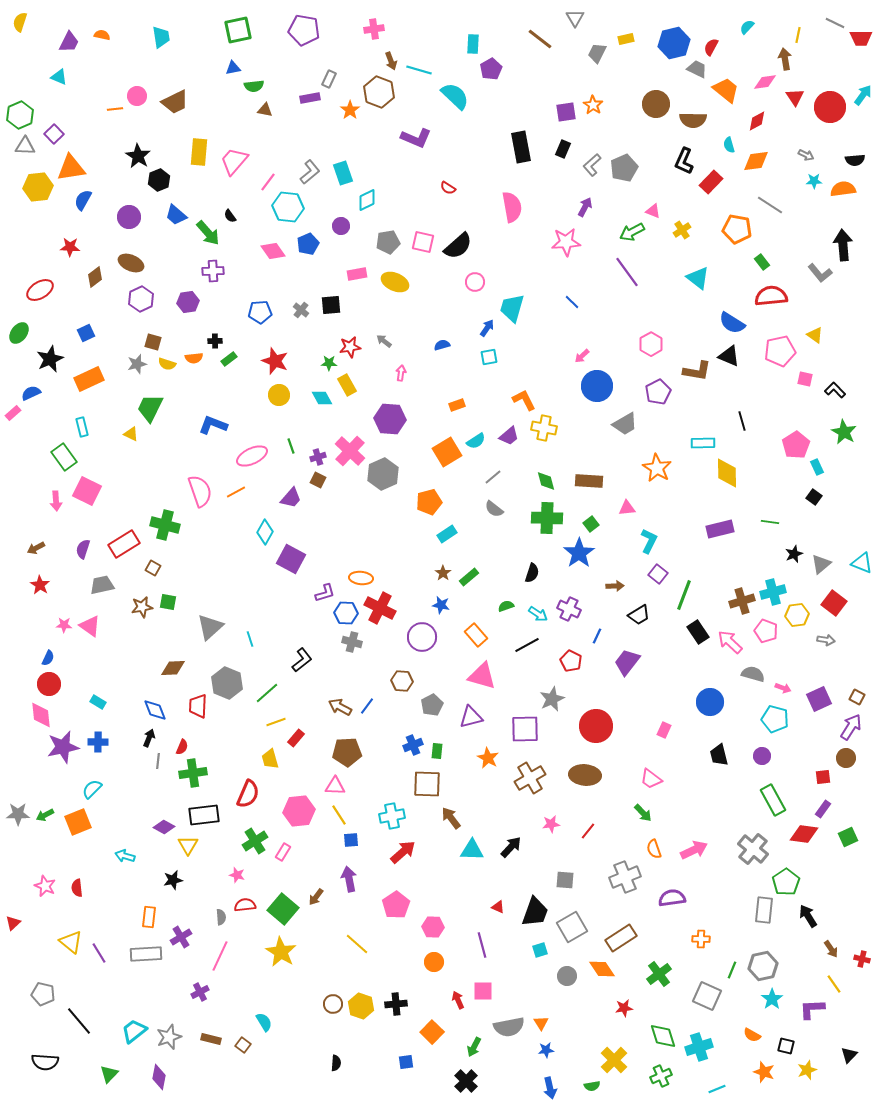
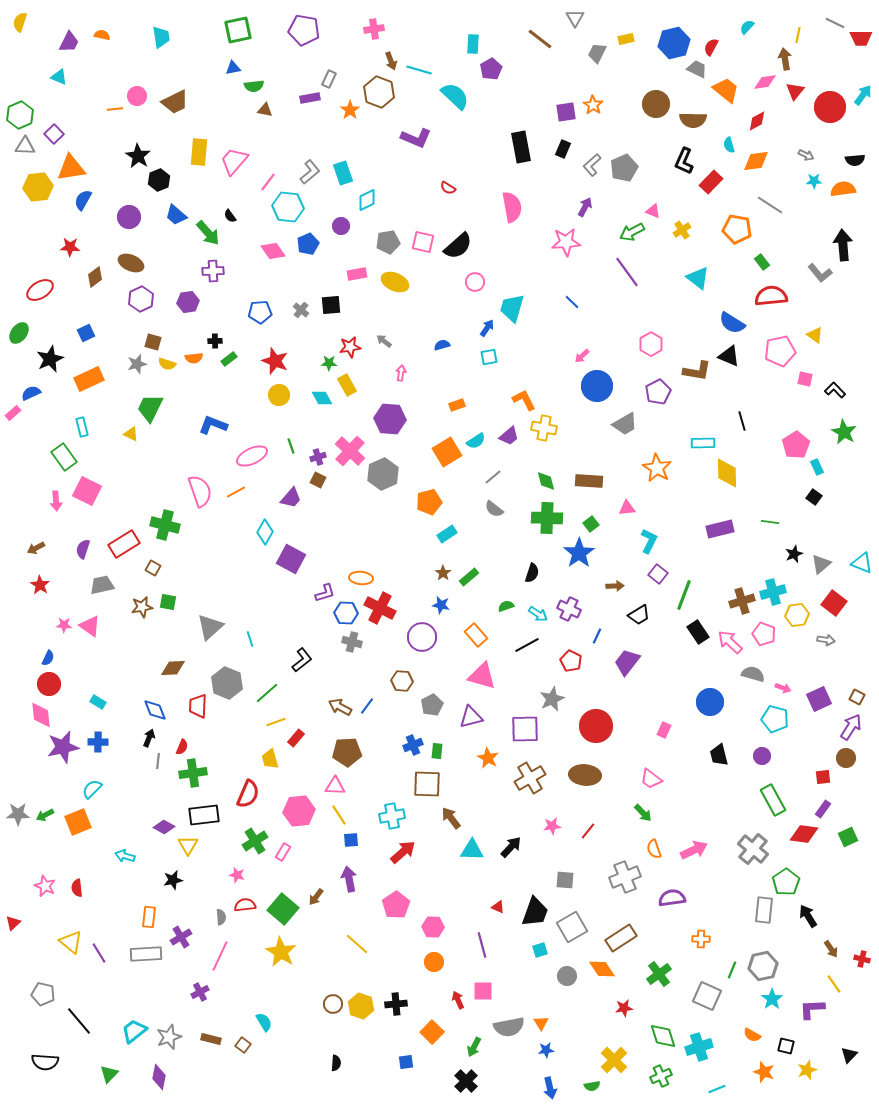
red triangle at (795, 97): moved 6 px up; rotated 12 degrees clockwise
pink pentagon at (766, 631): moved 2 px left, 3 px down
pink star at (551, 824): moved 1 px right, 2 px down
